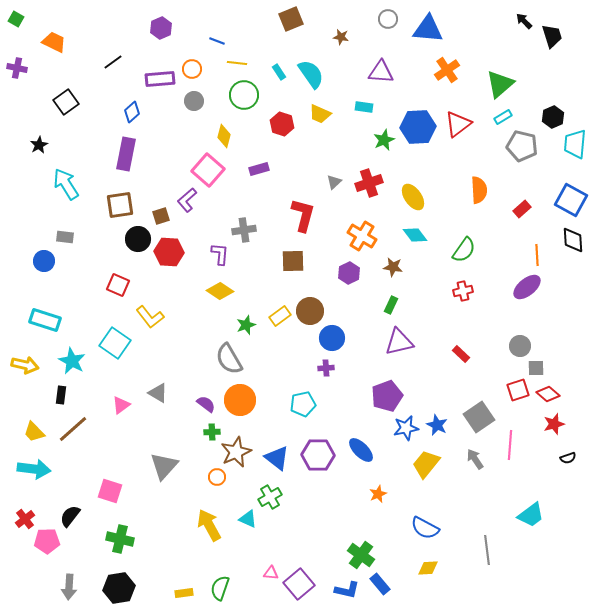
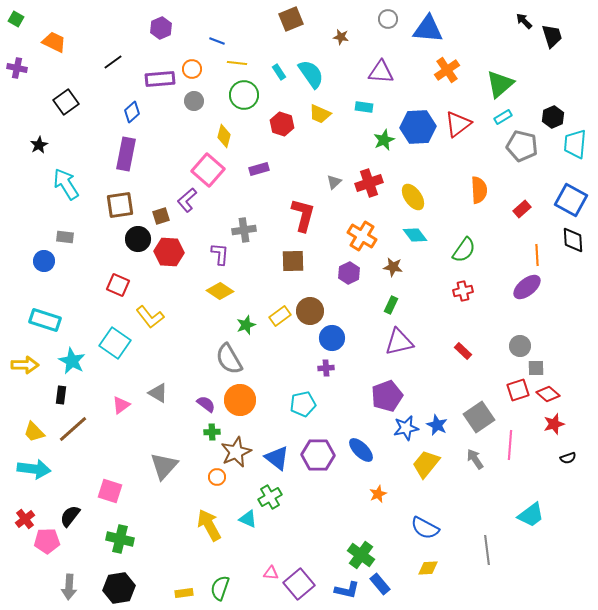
red rectangle at (461, 354): moved 2 px right, 3 px up
yellow arrow at (25, 365): rotated 12 degrees counterclockwise
